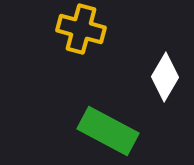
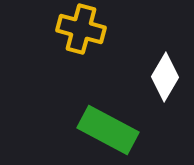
green rectangle: moved 1 px up
